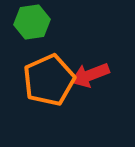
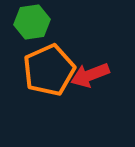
orange pentagon: moved 10 px up
